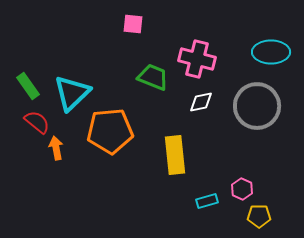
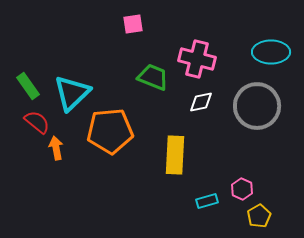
pink square: rotated 15 degrees counterclockwise
yellow rectangle: rotated 9 degrees clockwise
yellow pentagon: rotated 30 degrees counterclockwise
